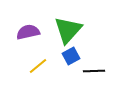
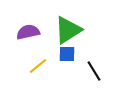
green triangle: rotated 16 degrees clockwise
blue square: moved 4 px left, 2 px up; rotated 30 degrees clockwise
black line: rotated 60 degrees clockwise
